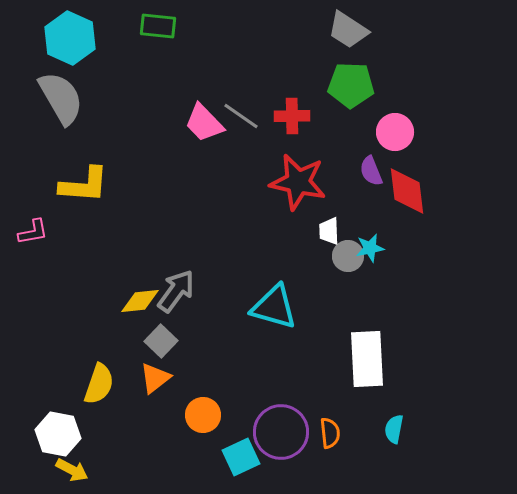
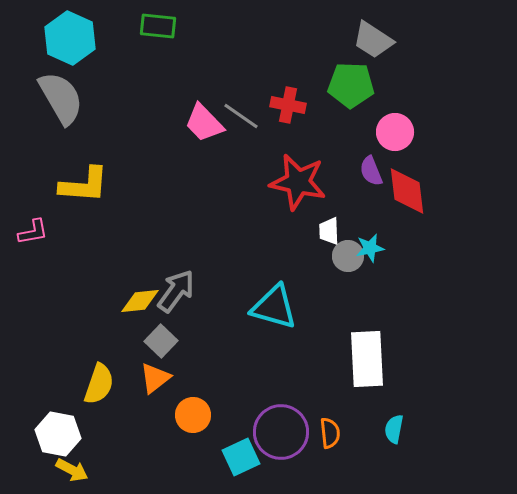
gray trapezoid: moved 25 px right, 10 px down
red cross: moved 4 px left, 11 px up; rotated 12 degrees clockwise
orange circle: moved 10 px left
